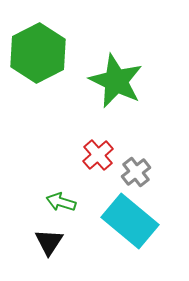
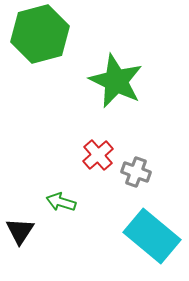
green hexagon: moved 2 px right, 19 px up; rotated 12 degrees clockwise
gray cross: rotated 32 degrees counterclockwise
cyan rectangle: moved 22 px right, 15 px down
black triangle: moved 29 px left, 11 px up
